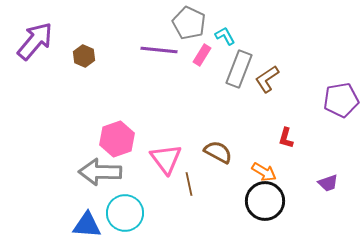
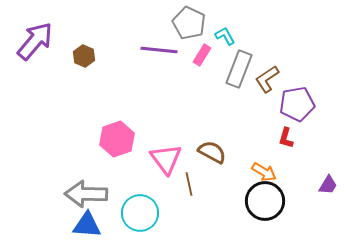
purple pentagon: moved 44 px left, 4 px down
brown semicircle: moved 6 px left
gray arrow: moved 14 px left, 22 px down
purple trapezoid: moved 2 px down; rotated 40 degrees counterclockwise
cyan circle: moved 15 px right
